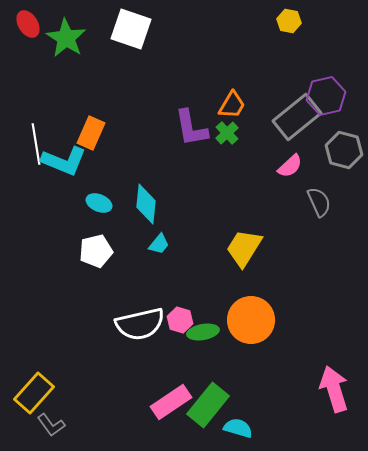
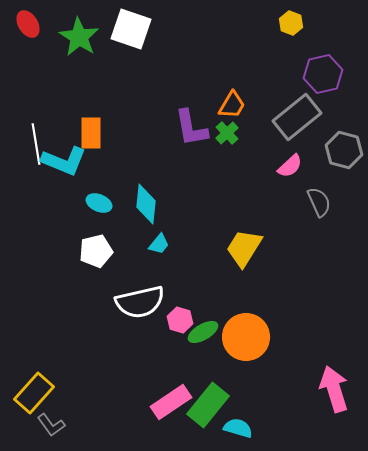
yellow hexagon: moved 2 px right, 2 px down; rotated 10 degrees clockwise
green star: moved 13 px right, 1 px up
purple hexagon: moved 3 px left, 22 px up
orange rectangle: rotated 24 degrees counterclockwise
orange circle: moved 5 px left, 17 px down
white semicircle: moved 22 px up
green ellipse: rotated 20 degrees counterclockwise
